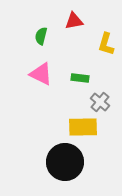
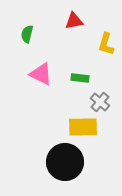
green semicircle: moved 14 px left, 2 px up
